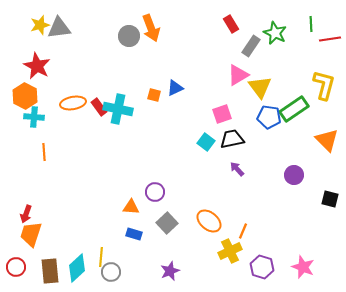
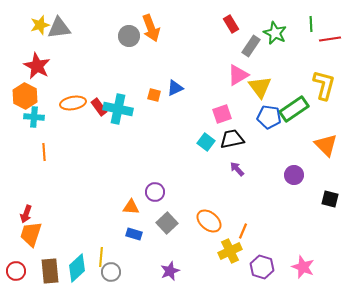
orange triangle at (327, 140): moved 1 px left, 5 px down
red circle at (16, 267): moved 4 px down
